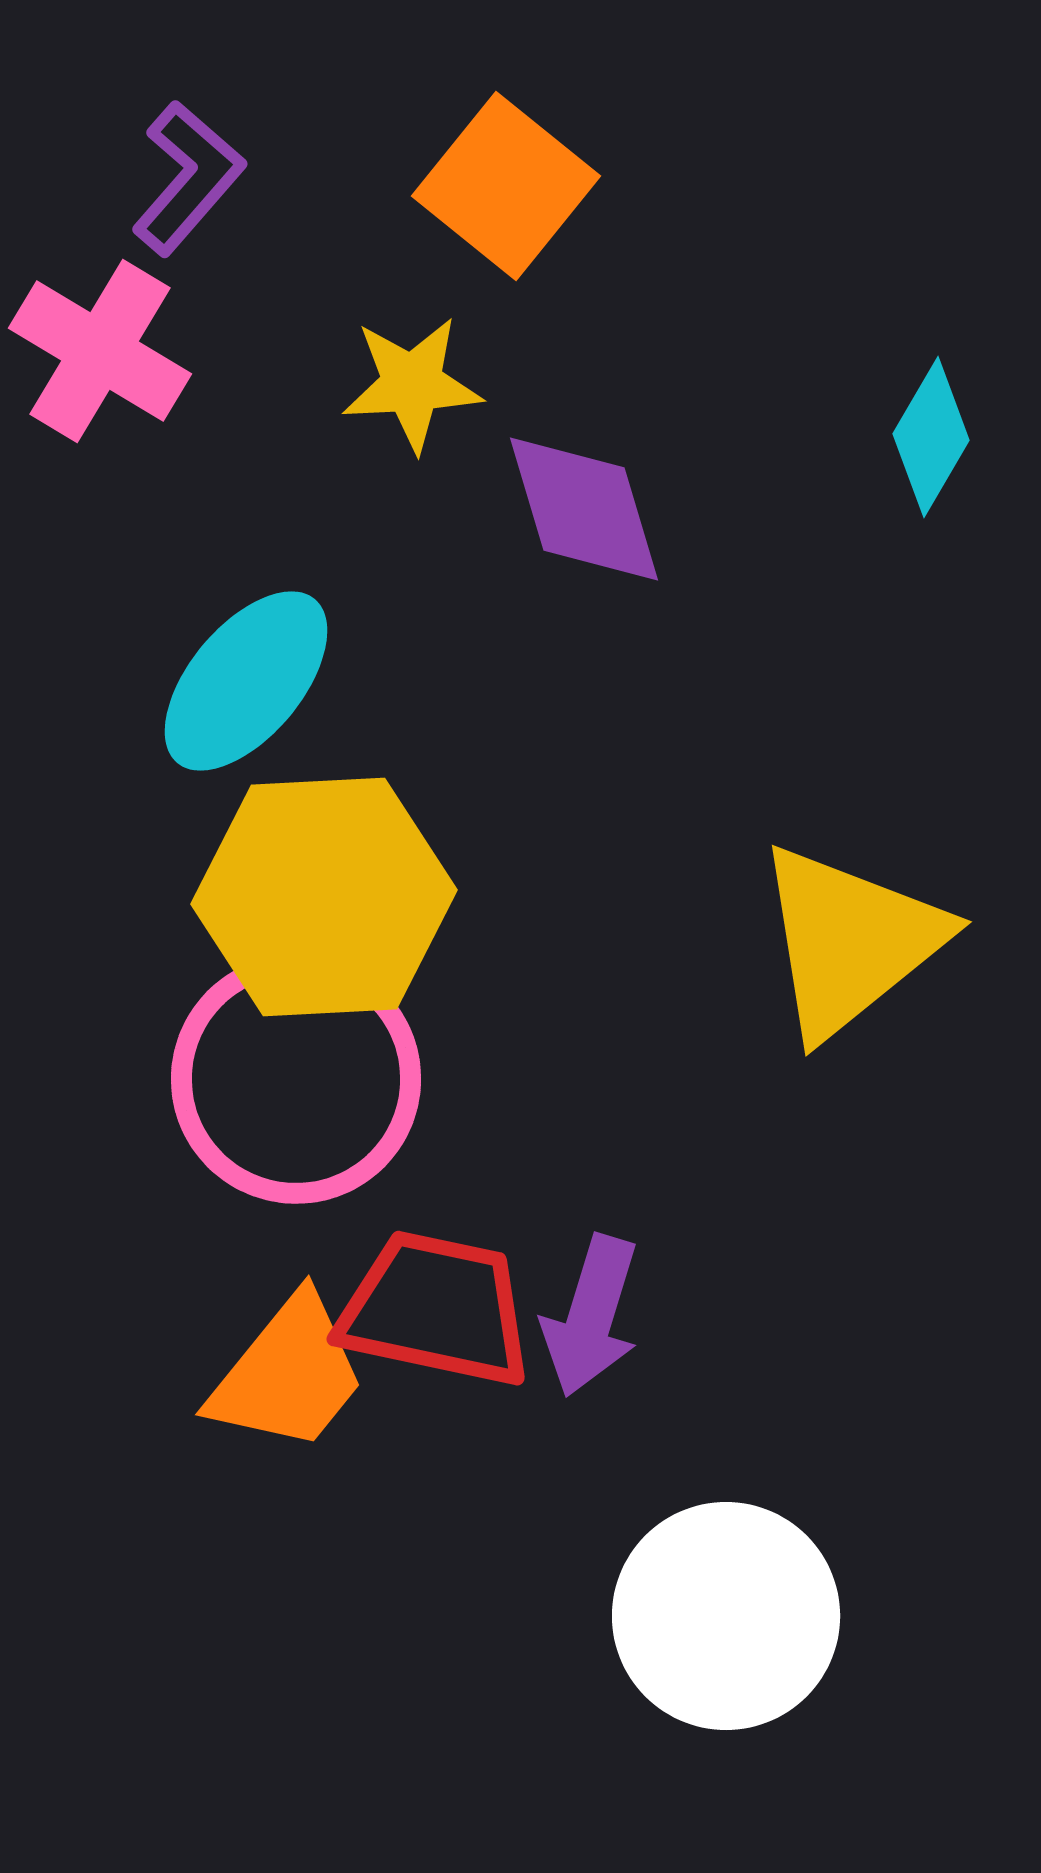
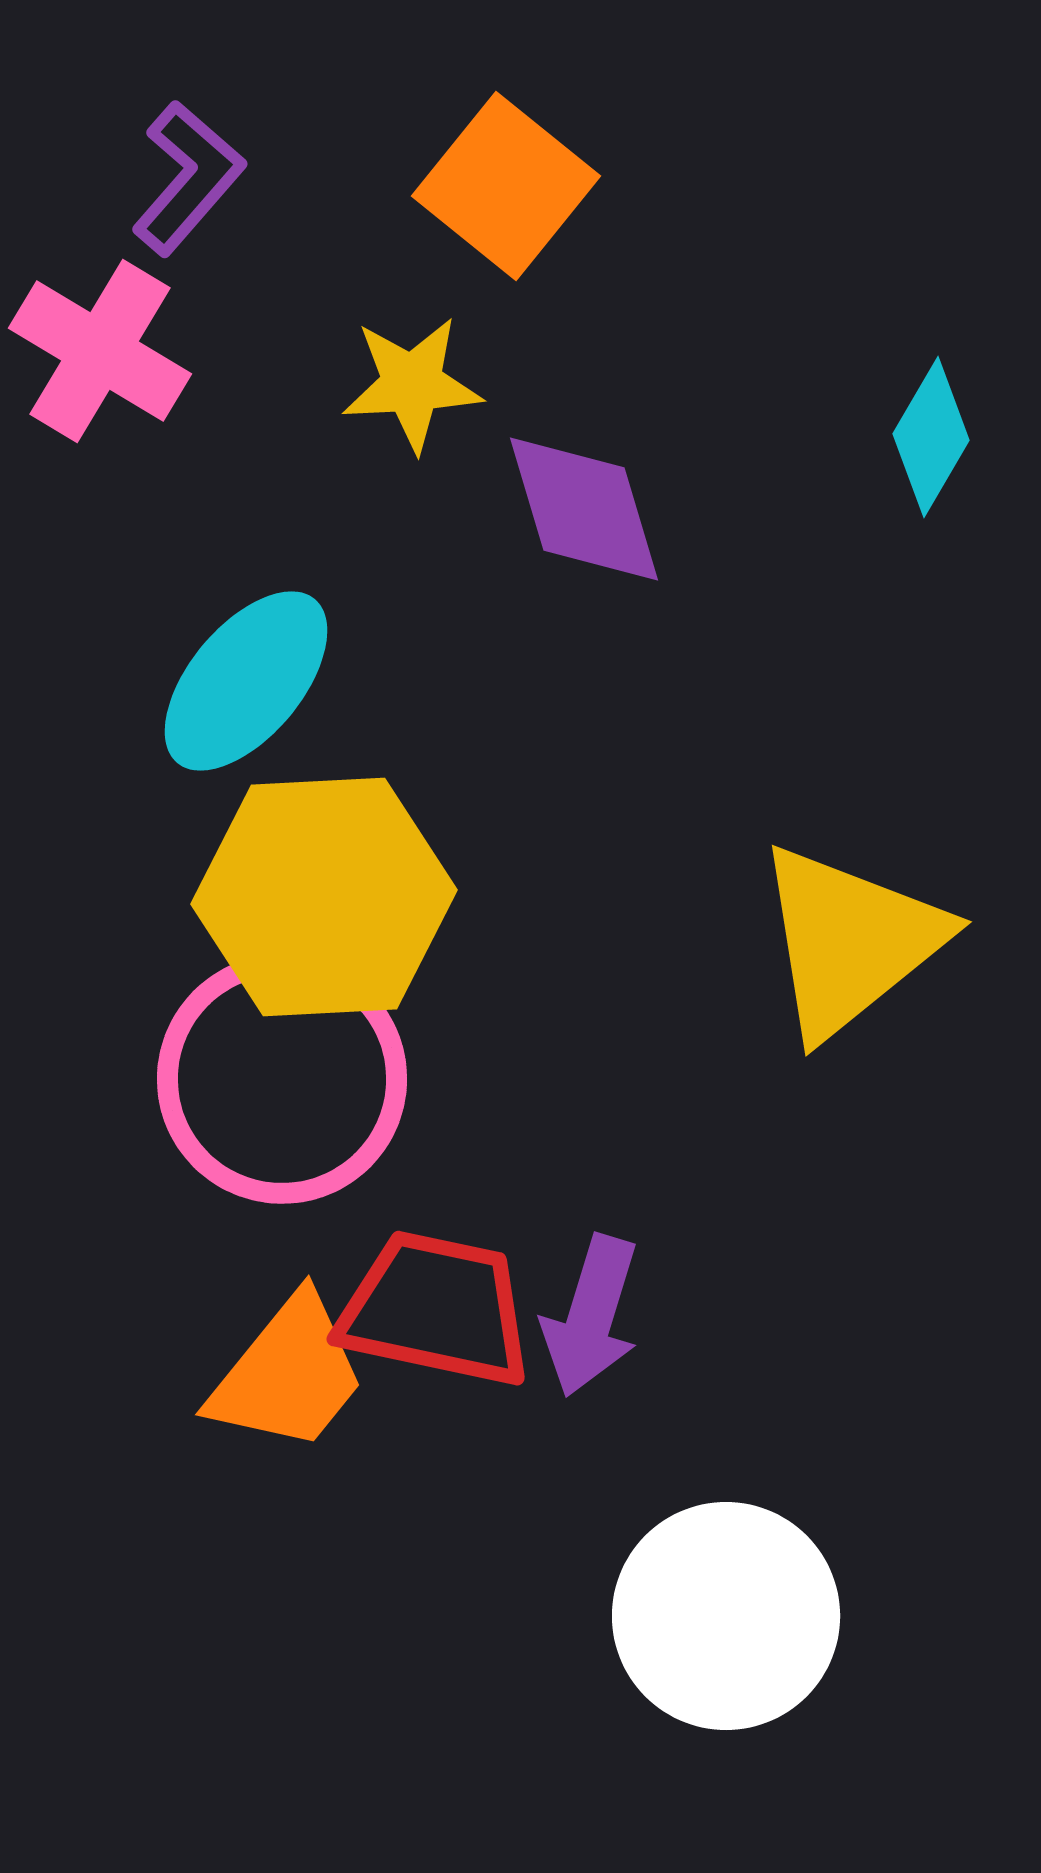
pink circle: moved 14 px left
